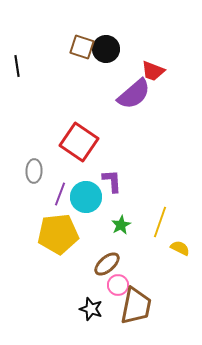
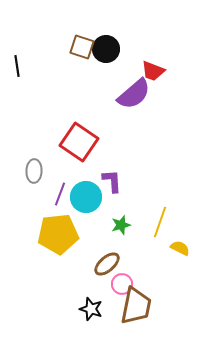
green star: rotated 12 degrees clockwise
pink circle: moved 4 px right, 1 px up
